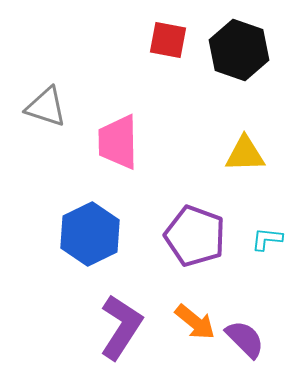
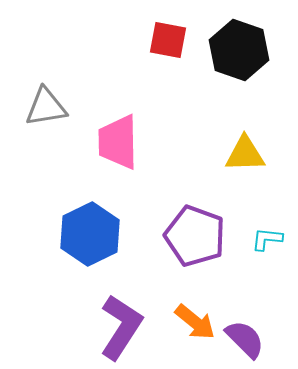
gray triangle: rotated 27 degrees counterclockwise
